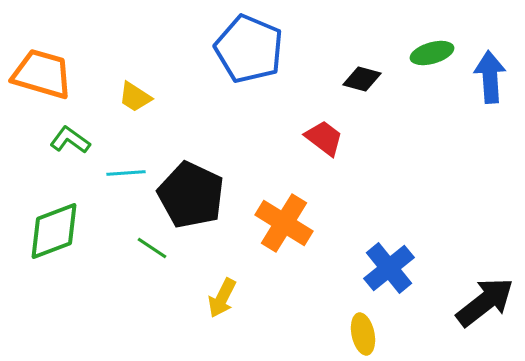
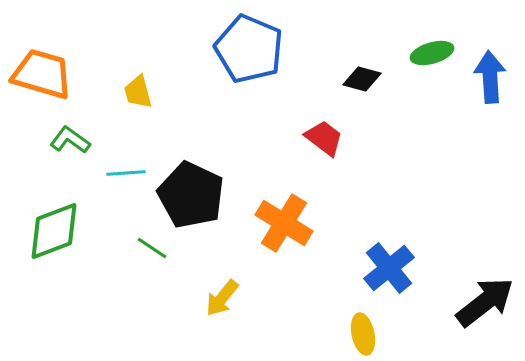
yellow trapezoid: moved 3 px right, 5 px up; rotated 42 degrees clockwise
yellow arrow: rotated 12 degrees clockwise
